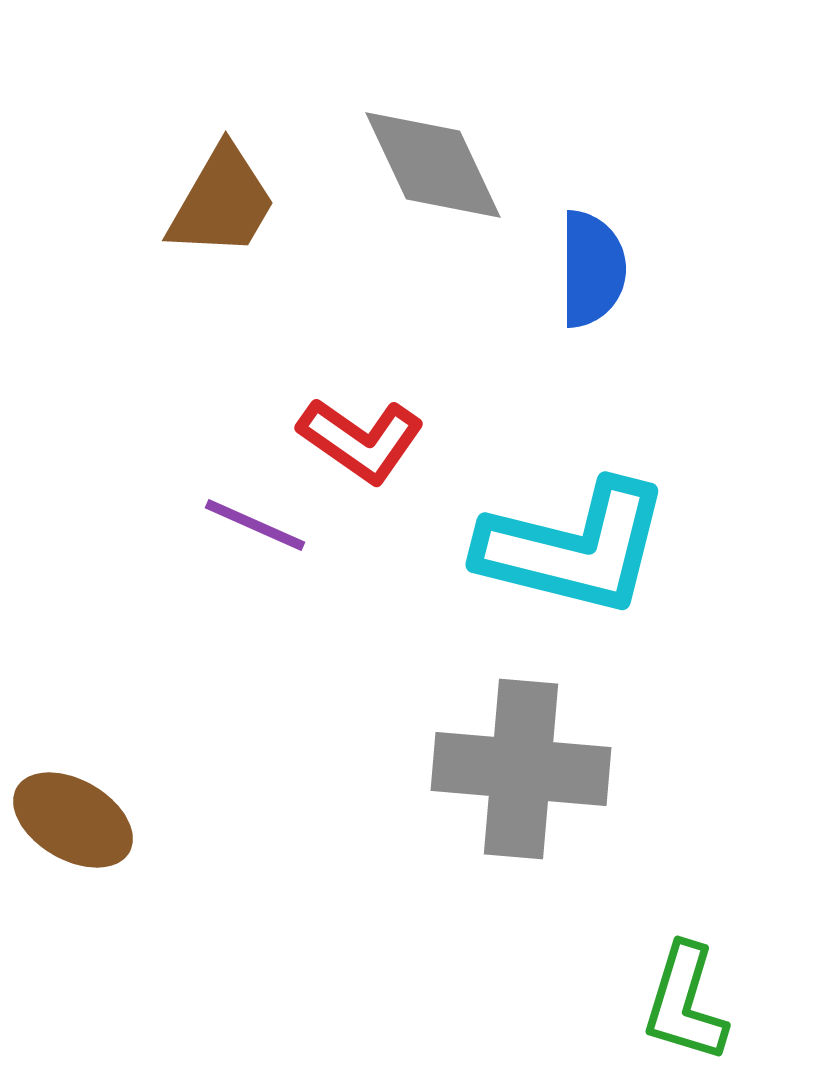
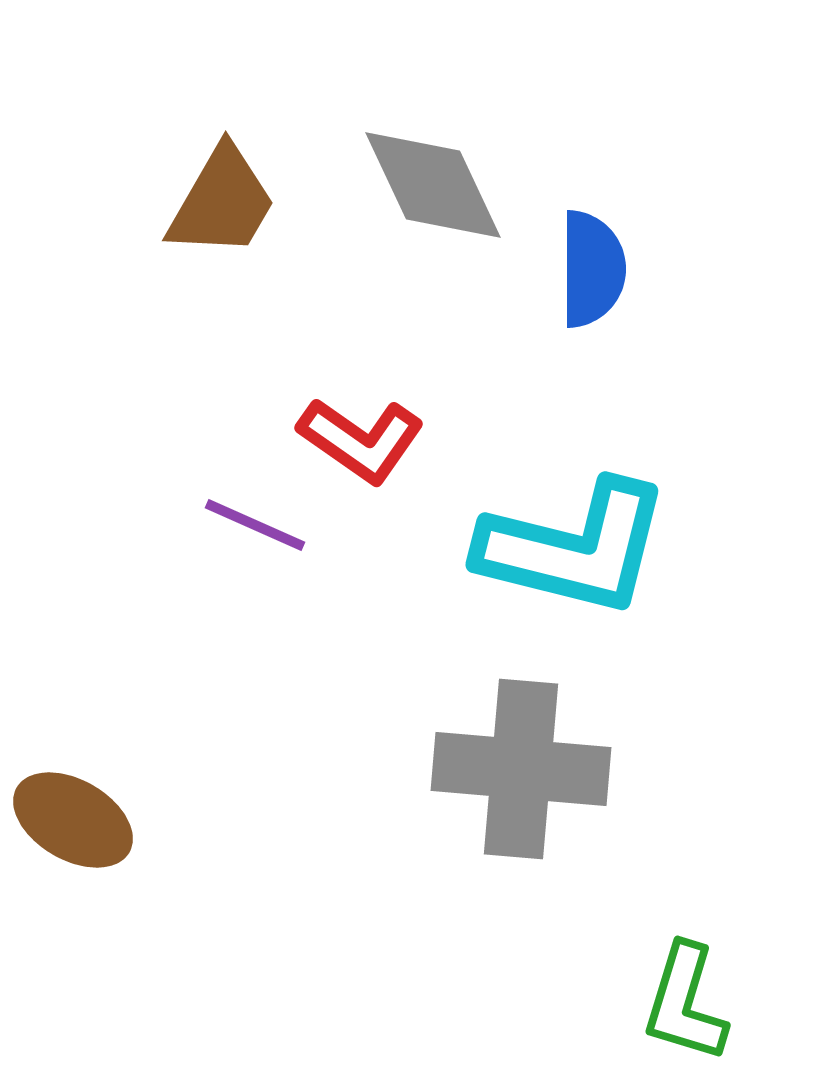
gray diamond: moved 20 px down
